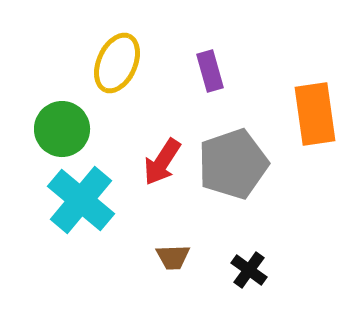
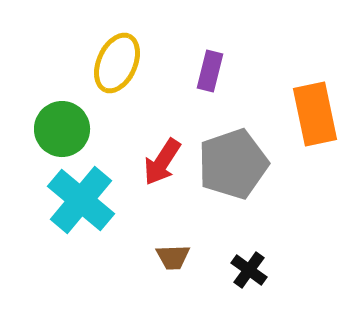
purple rectangle: rotated 30 degrees clockwise
orange rectangle: rotated 4 degrees counterclockwise
